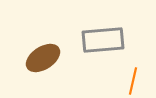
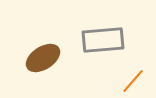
orange line: rotated 28 degrees clockwise
